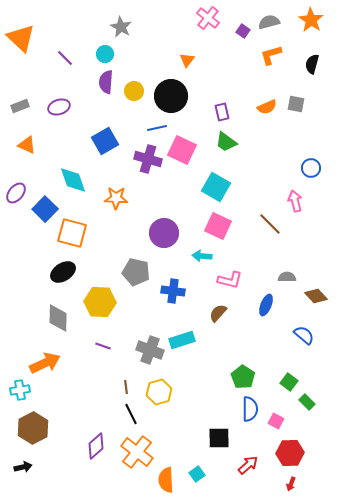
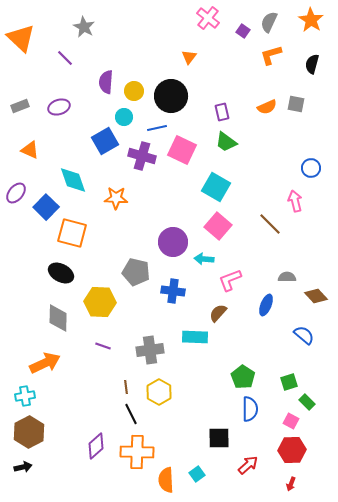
gray semicircle at (269, 22): rotated 50 degrees counterclockwise
gray star at (121, 27): moved 37 px left
cyan circle at (105, 54): moved 19 px right, 63 px down
orange triangle at (187, 60): moved 2 px right, 3 px up
orange triangle at (27, 145): moved 3 px right, 5 px down
purple cross at (148, 159): moved 6 px left, 3 px up
blue square at (45, 209): moved 1 px right, 2 px up
pink square at (218, 226): rotated 16 degrees clockwise
purple circle at (164, 233): moved 9 px right, 9 px down
cyan arrow at (202, 256): moved 2 px right, 3 px down
black ellipse at (63, 272): moved 2 px left, 1 px down; rotated 60 degrees clockwise
pink L-shape at (230, 280): rotated 145 degrees clockwise
cyan rectangle at (182, 340): moved 13 px right, 3 px up; rotated 20 degrees clockwise
gray cross at (150, 350): rotated 28 degrees counterclockwise
green square at (289, 382): rotated 36 degrees clockwise
cyan cross at (20, 390): moved 5 px right, 6 px down
yellow hexagon at (159, 392): rotated 15 degrees counterclockwise
pink square at (276, 421): moved 15 px right
brown hexagon at (33, 428): moved 4 px left, 4 px down
orange cross at (137, 452): rotated 36 degrees counterclockwise
red hexagon at (290, 453): moved 2 px right, 3 px up
